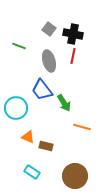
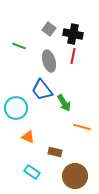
brown rectangle: moved 9 px right, 6 px down
